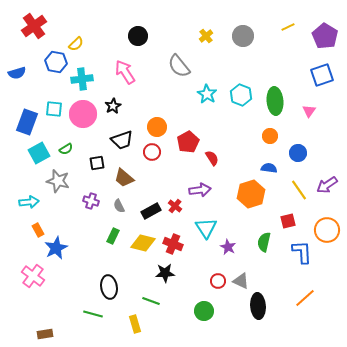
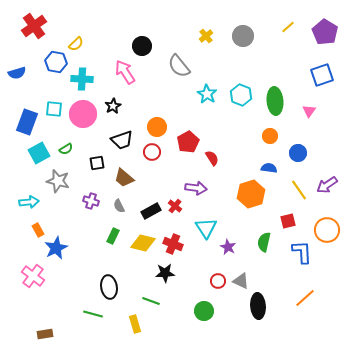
yellow line at (288, 27): rotated 16 degrees counterclockwise
black circle at (138, 36): moved 4 px right, 10 px down
purple pentagon at (325, 36): moved 4 px up
cyan cross at (82, 79): rotated 10 degrees clockwise
purple arrow at (200, 190): moved 4 px left, 2 px up; rotated 15 degrees clockwise
